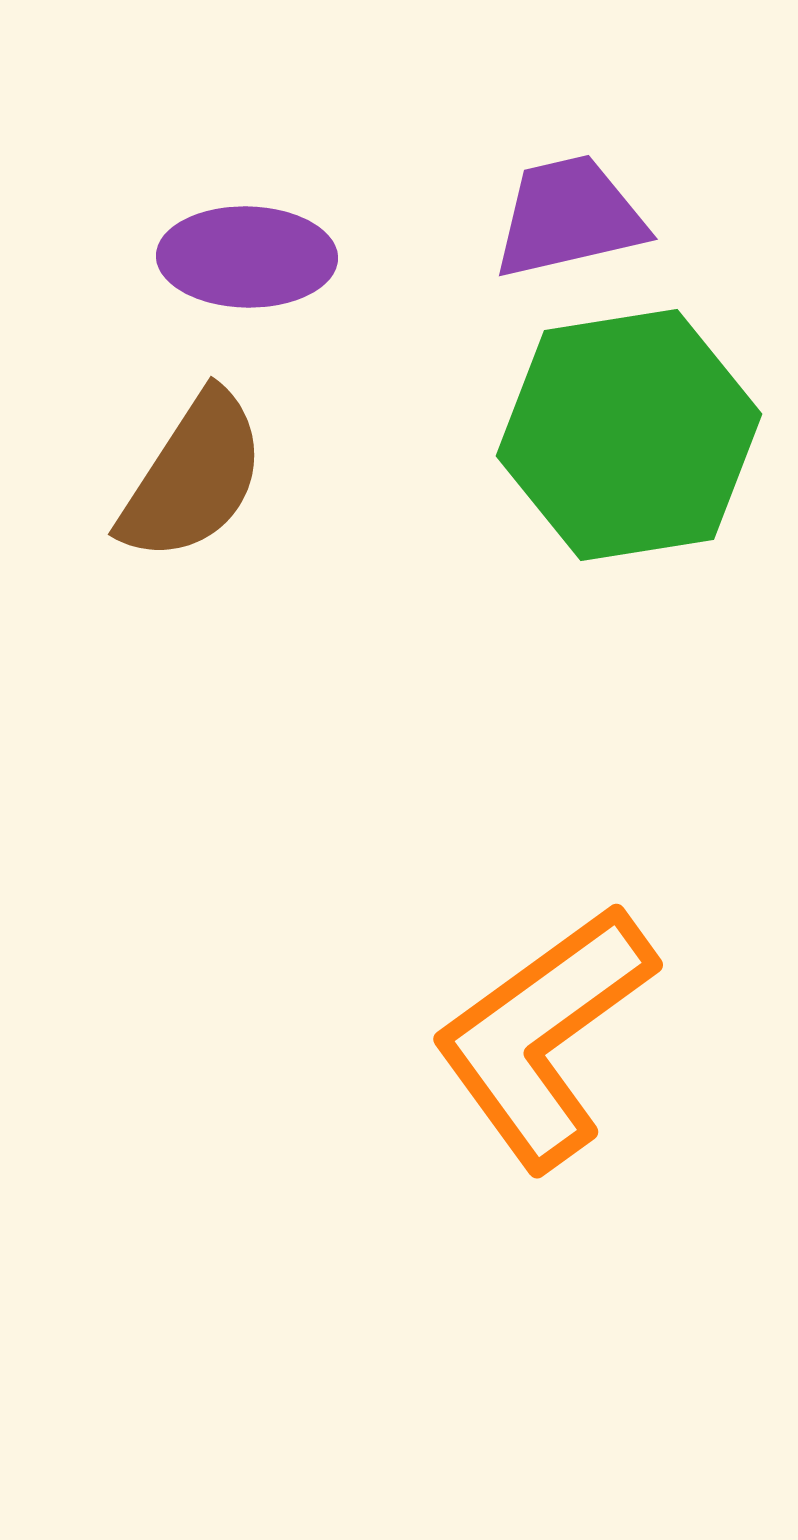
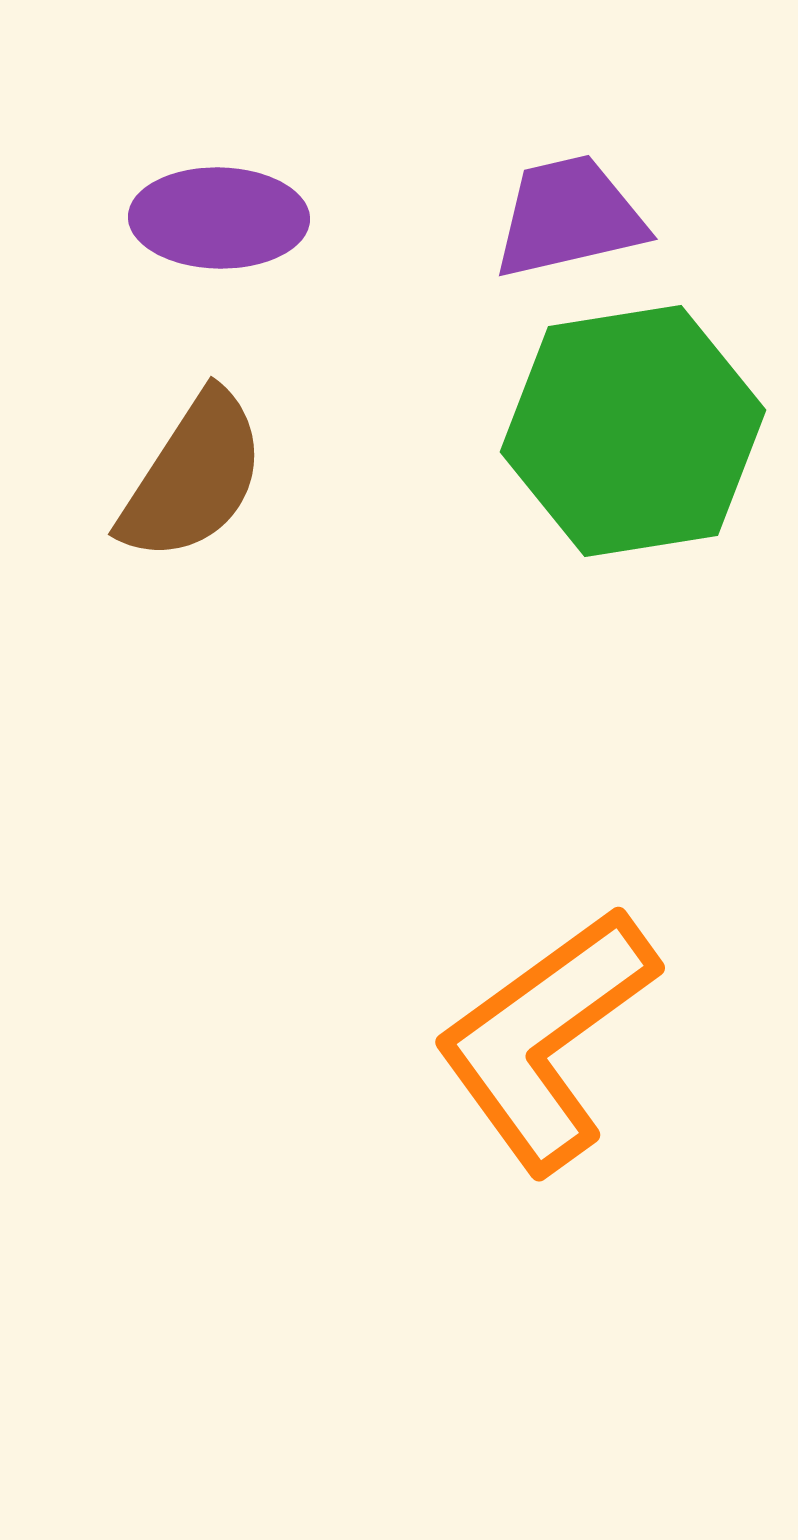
purple ellipse: moved 28 px left, 39 px up
green hexagon: moved 4 px right, 4 px up
orange L-shape: moved 2 px right, 3 px down
